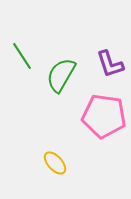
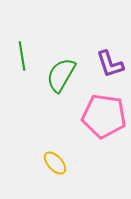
green line: rotated 24 degrees clockwise
